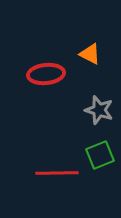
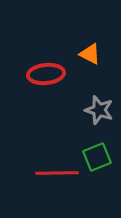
green square: moved 3 px left, 2 px down
